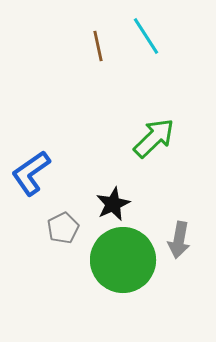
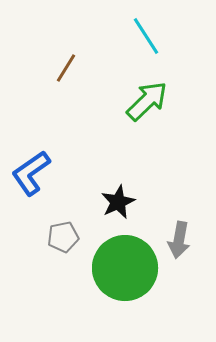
brown line: moved 32 px left, 22 px down; rotated 44 degrees clockwise
green arrow: moved 7 px left, 37 px up
black star: moved 5 px right, 2 px up
gray pentagon: moved 9 px down; rotated 16 degrees clockwise
green circle: moved 2 px right, 8 px down
